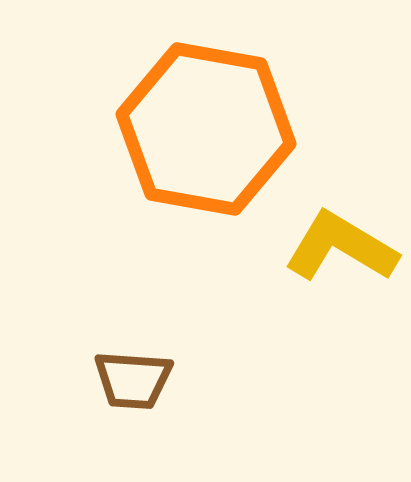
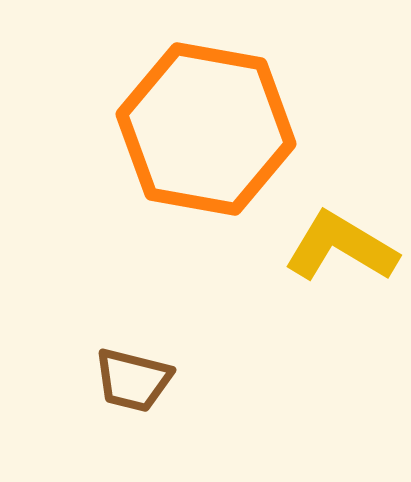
brown trapezoid: rotated 10 degrees clockwise
